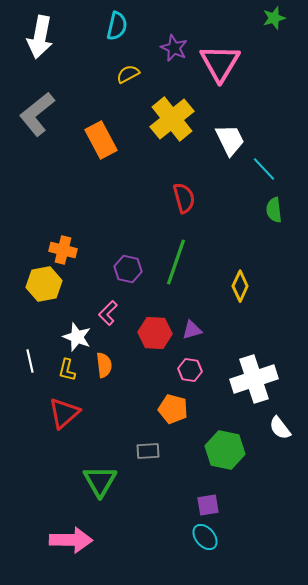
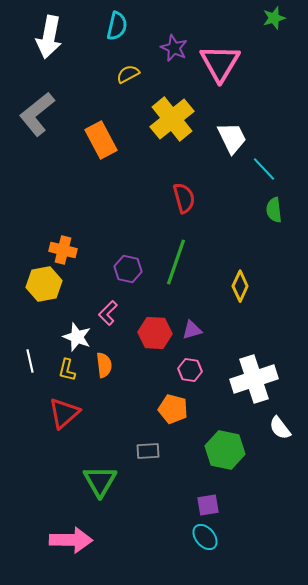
white arrow: moved 9 px right
white trapezoid: moved 2 px right, 2 px up
